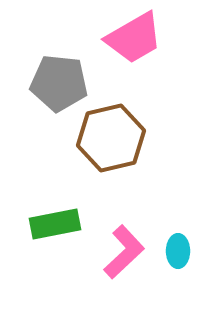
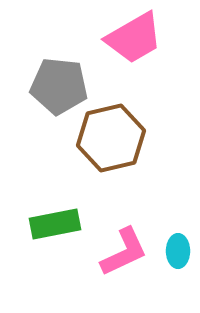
gray pentagon: moved 3 px down
pink L-shape: rotated 18 degrees clockwise
